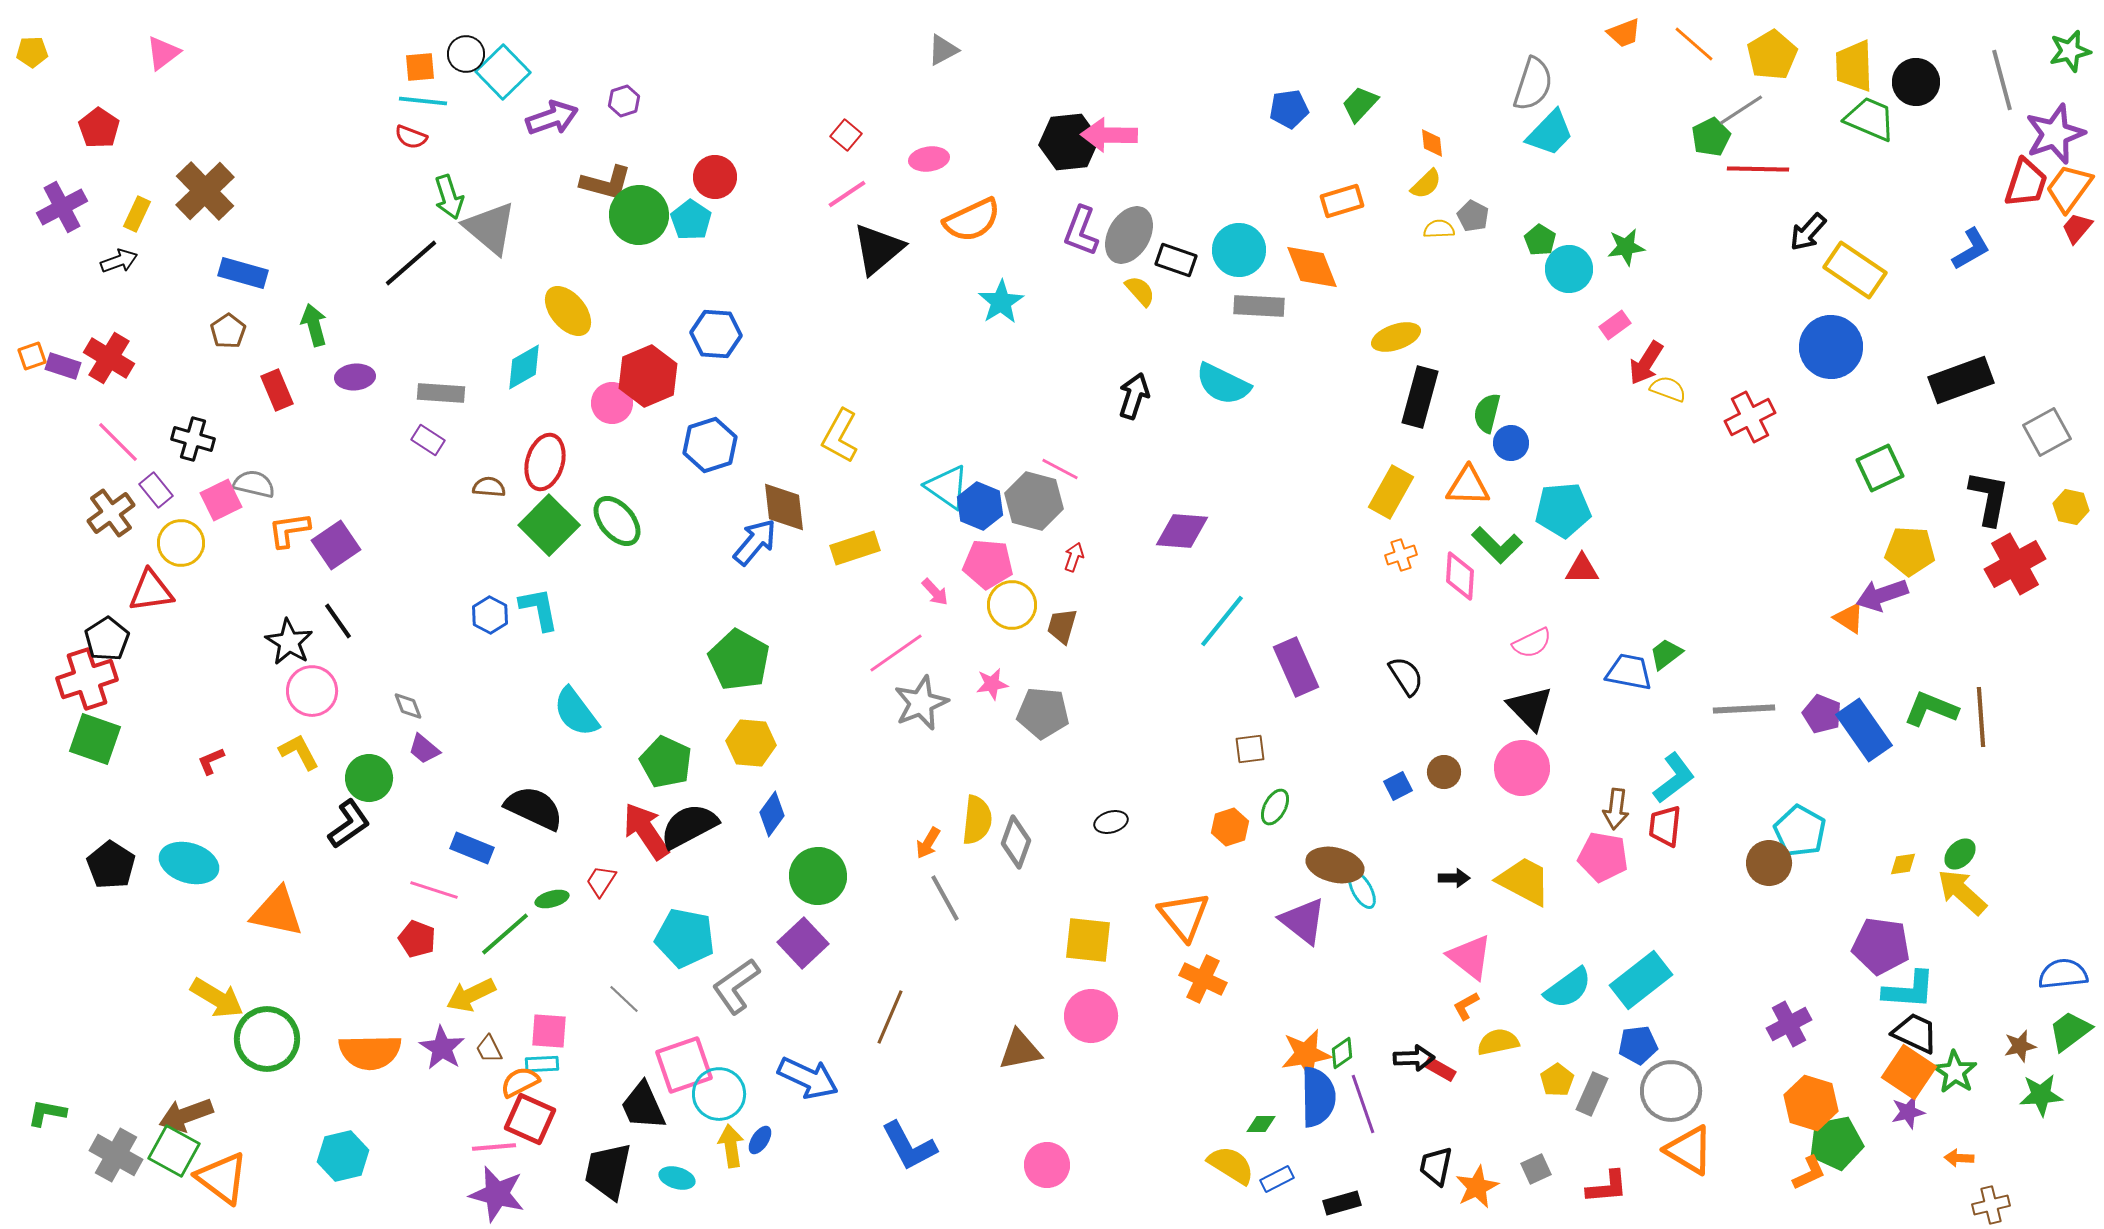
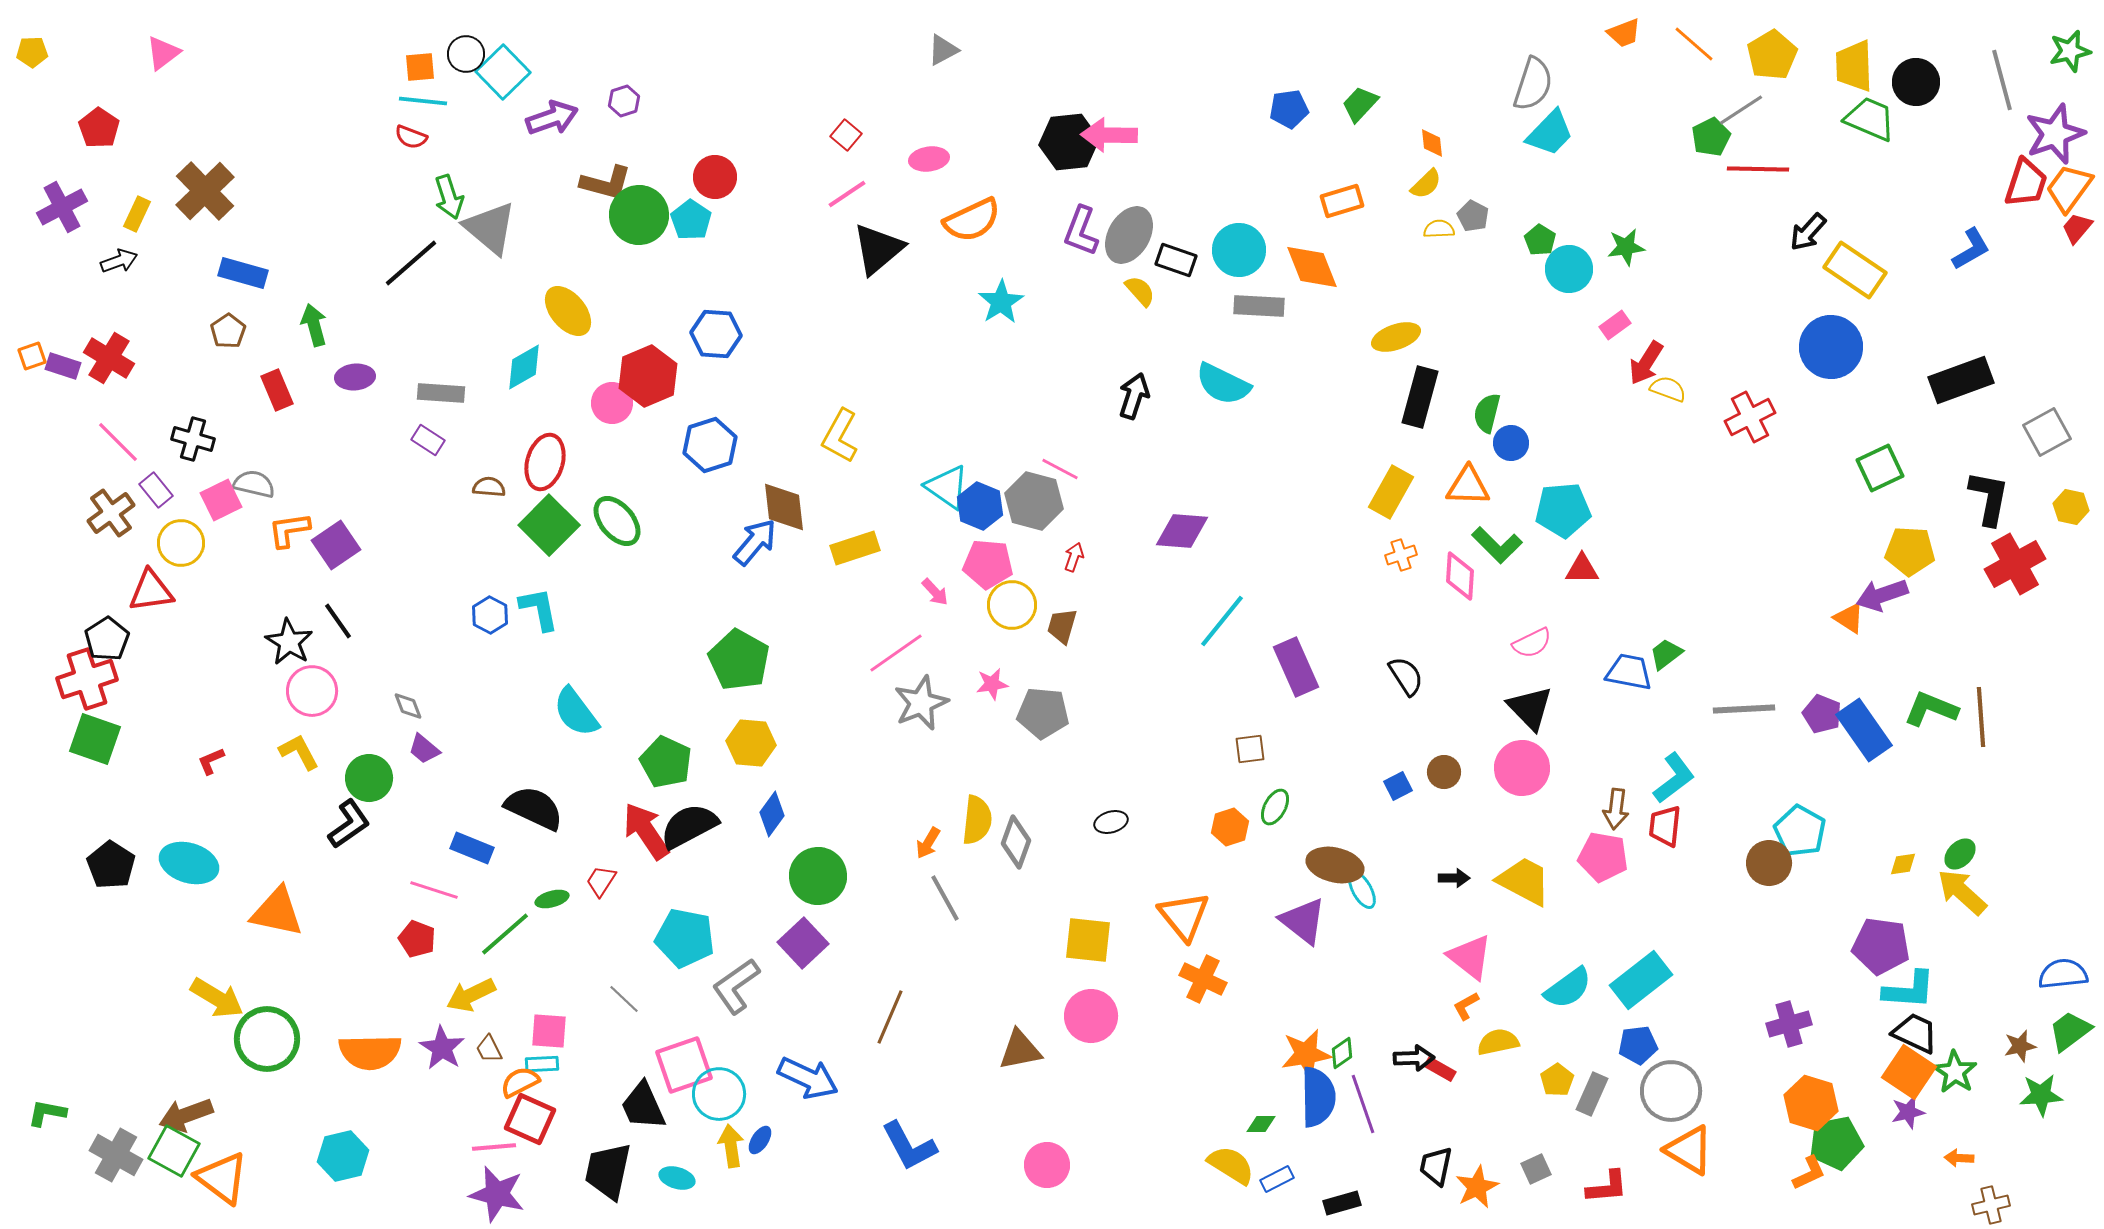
purple cross at (1789, 1024): rotated 12 degrees clockwise
